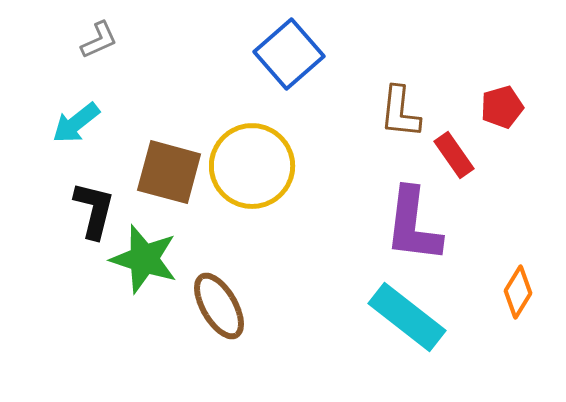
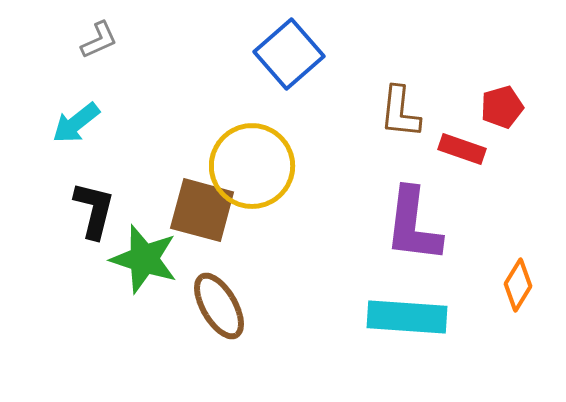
red rectangle: moved 8 px right, 6 px up; rotated 36 degrees counterclockwise
brown square: moved 33 px right, 38 px down
orange diamond: moved 7 px up
cyan rectangle: rotated 34 degrees counterclockwise
